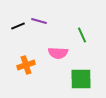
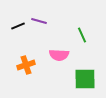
pink semicircle: moved 1 px right, 2 px down
green square: moved 4 px right
